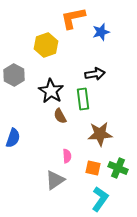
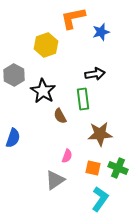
black star: moved 8 px left
pink semicircle: rotated 24 degrees clockwise
